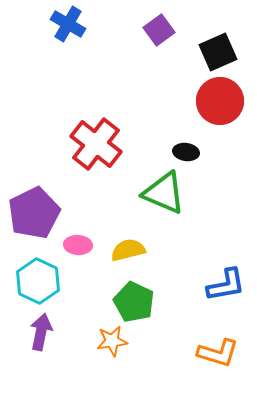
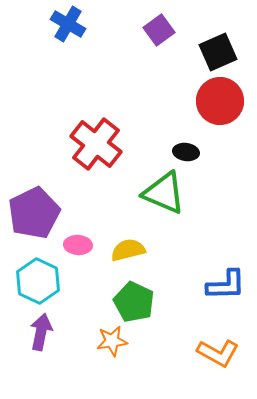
blue L-shape: rotated 9 degrees clockwise
orange L-shape: rotated 12 degrees clockwise
